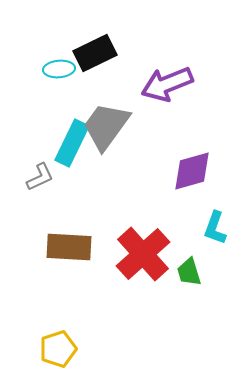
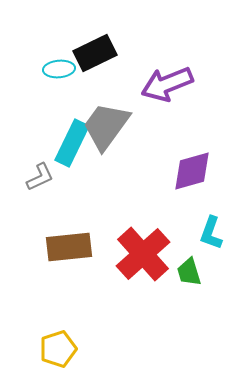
cyan L-shape: moved 4 px left, 5 px down
brown rectangle: rotated 9 degrees counterclockwise
